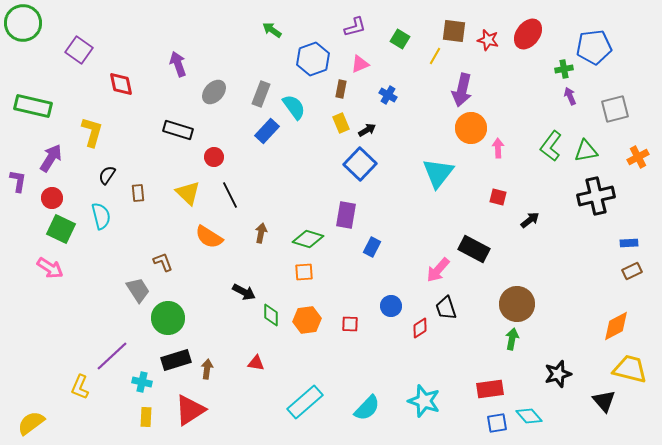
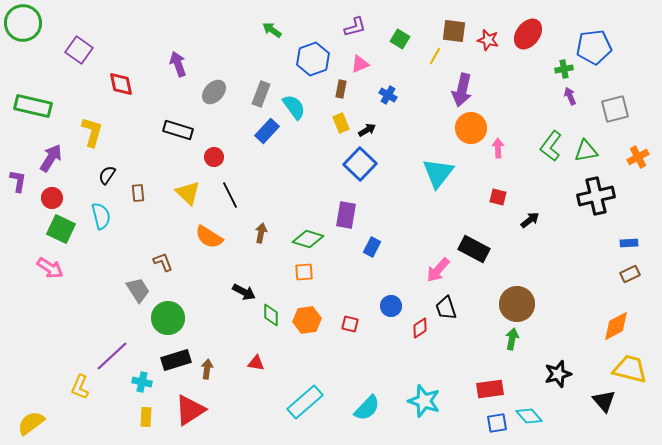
brown rectangle at (632, 271): moved 2 px left, 3 px down
red square at (350, 324): rotated 12 degrees clockwise
